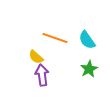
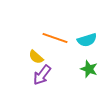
cyan semicircle: rotated 72 degrees counterclockwise
green star: rotated 24 degrees counterclockwise
purple arrow: rotated 135 degrees counterclockwise
